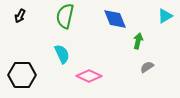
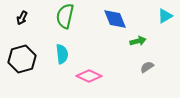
black arrow: moved 2 px right, 2 px down
green arrow: rotated 63 degrees clockwise
cyan semicircle: rotated 18 degrees clockwise
black hexagon: moved 16 px up; rotated 16 degrees counterclockwise
